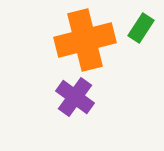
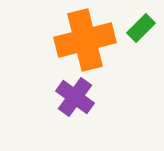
green rectangle: rotated 12 degrees clockwise
